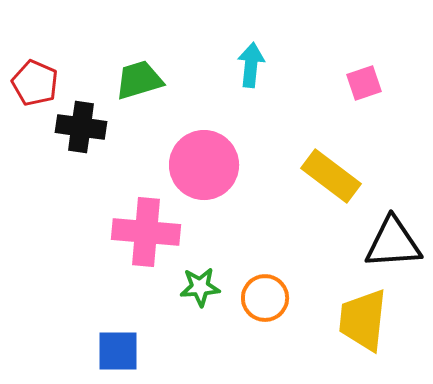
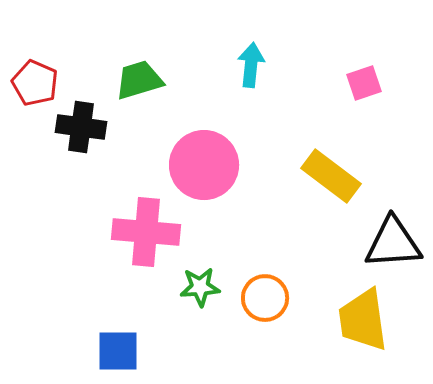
yellow trapezoid: rotated 14 degrees counterclockwise
